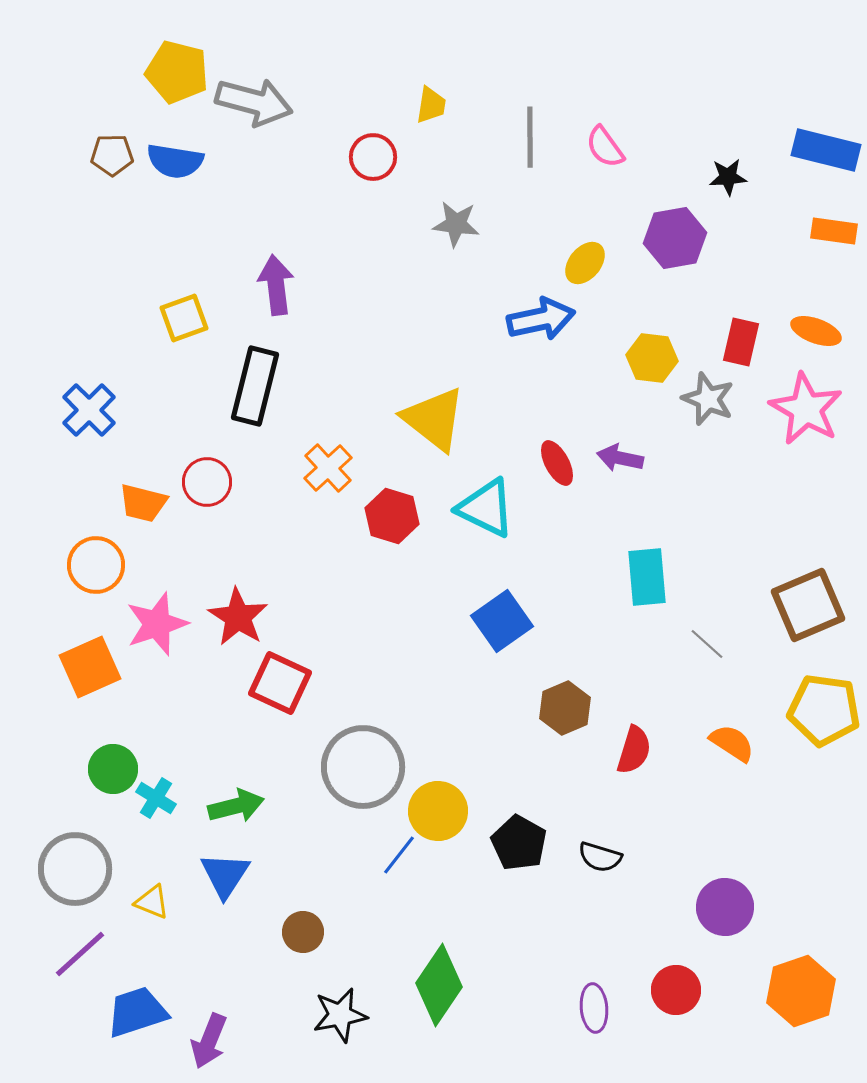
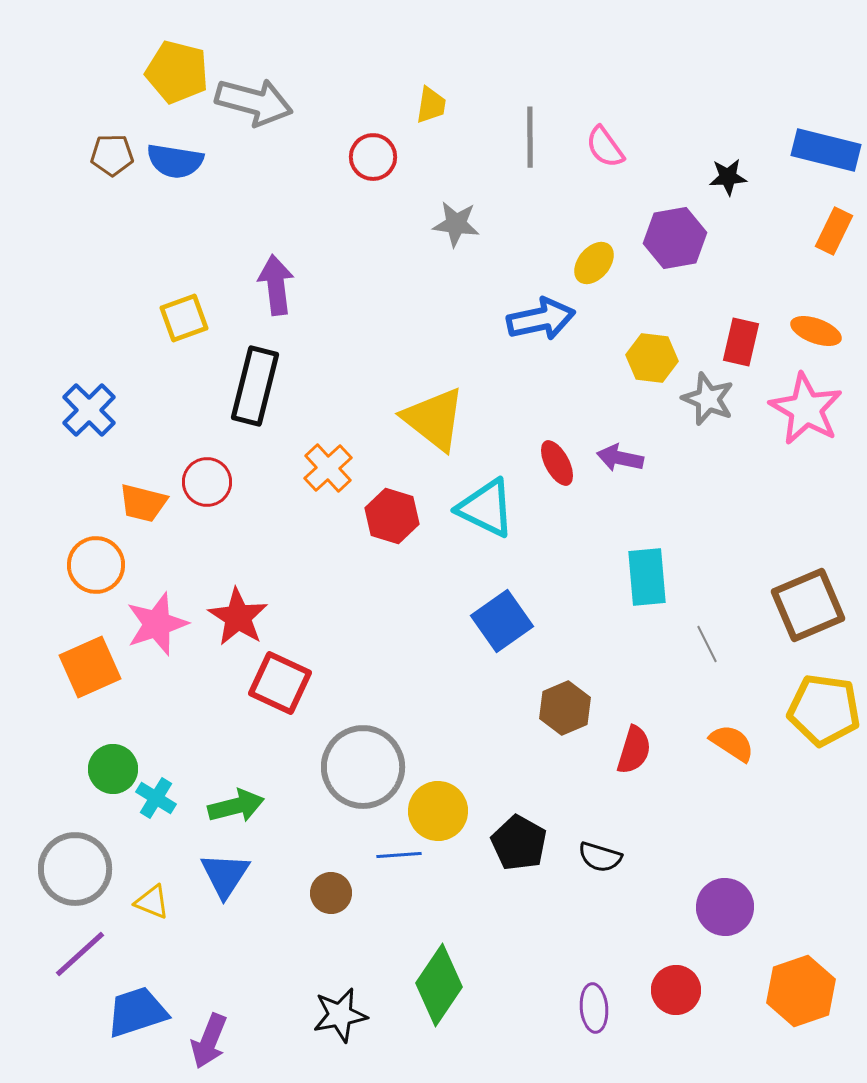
orange rectangle at (834, 231): rotated 72 degrees counterclockwise
yellow ellipse at (585, 263): moved 9 px right
gray line at (707, 644): rotated 21 degrees clockwise
blue line at (399, 855): rotated 48 degrees clockwise
brown circle at (303, 932): moved 28 px right, 39 px up
